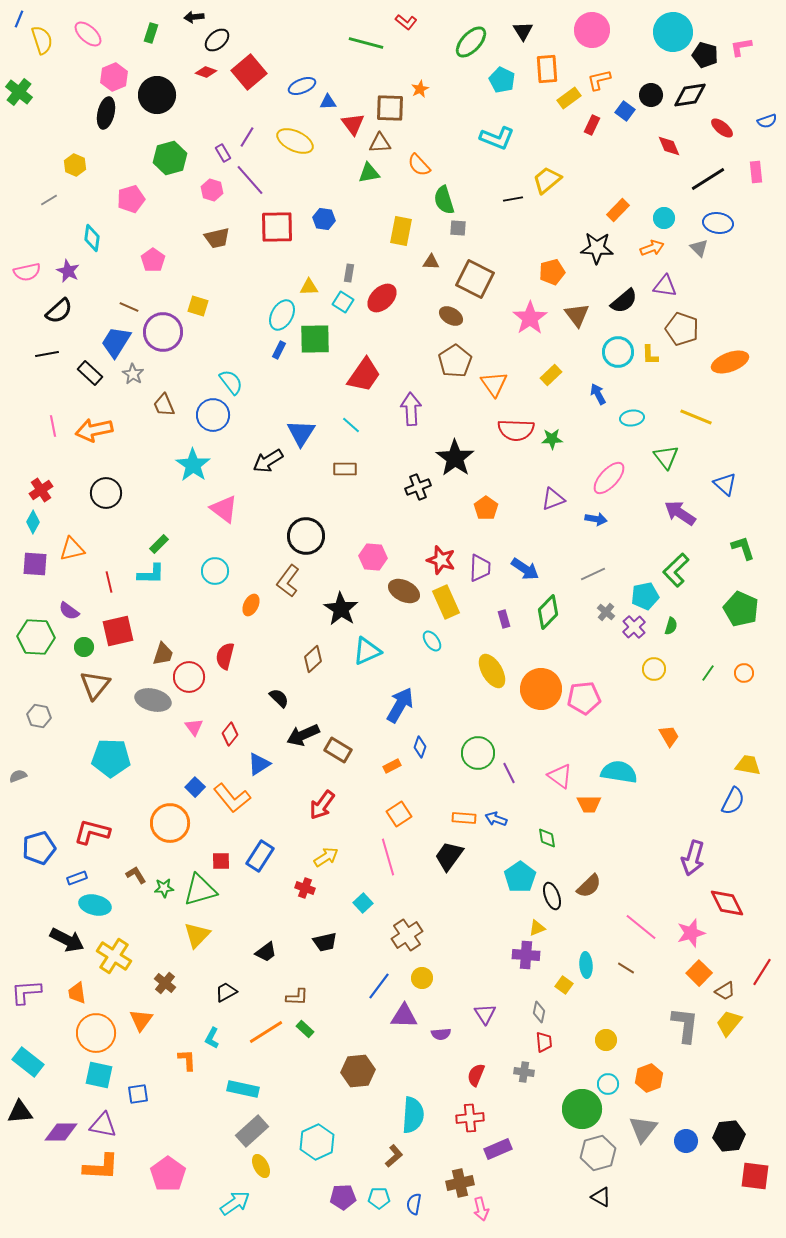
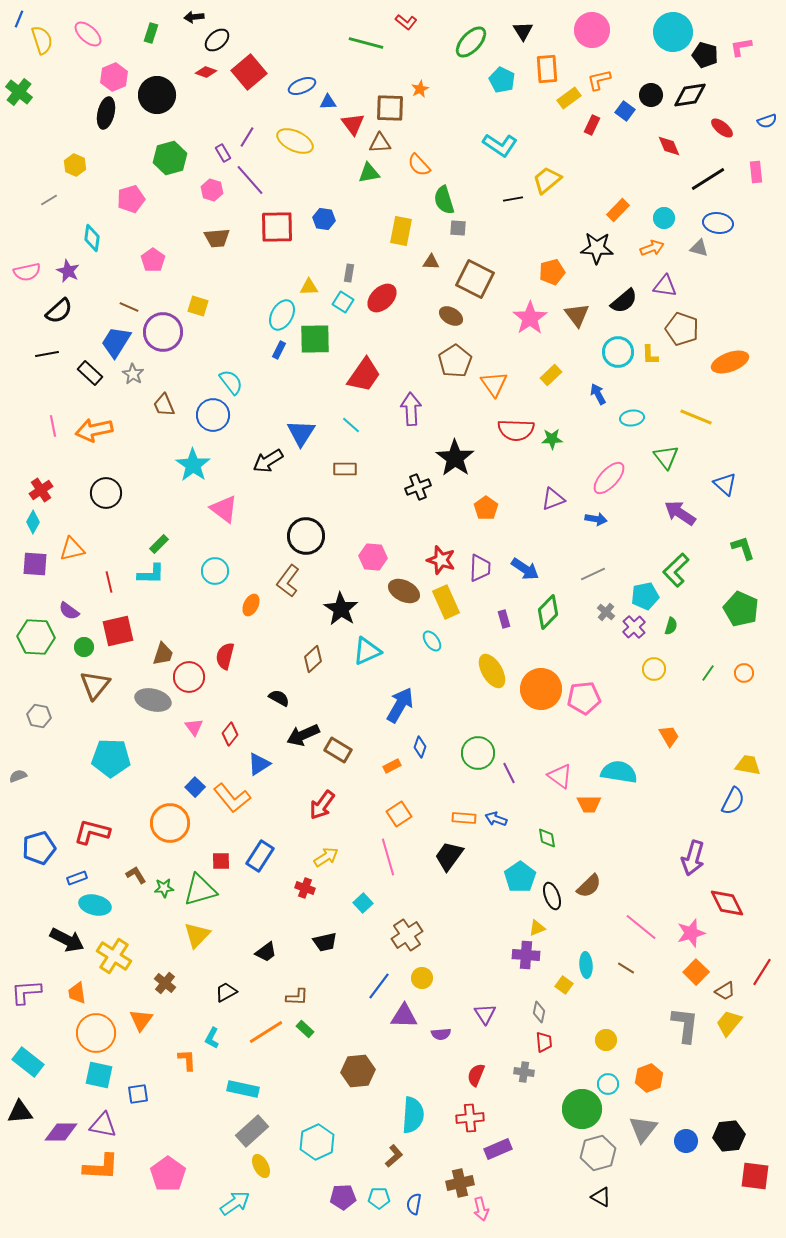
cyan L-shape at (497, 138): moved 3 px right, 7 px down; rotated 12 degrees clockwise
brown trapezoid at (217, 238): rotated 8 degrees clockwise
gray triangle at (699, 248): rotated 30 degrees counterclockwise
black semicircle at (279, 698): rotated 15 degrees counterclockwise
orange square at (699, 973): moved 3 px left, 1 px up
